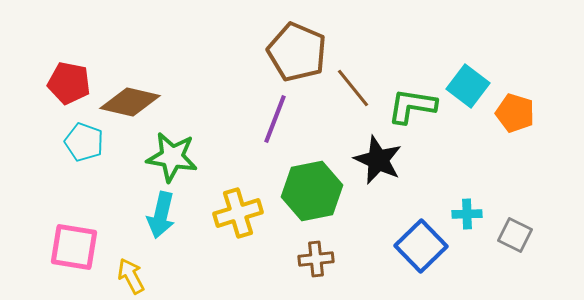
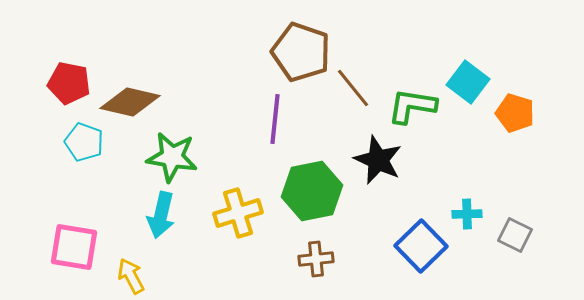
brown pentagon: moved 4 px right; rotated 4 degrees counterclockwise
cyan square: moved 4 px up
purple line: rotated 15 degrees counterclockwise
